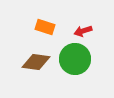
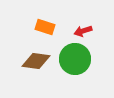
brown diamond: moved 1 px up
